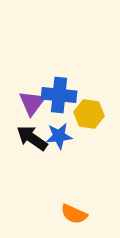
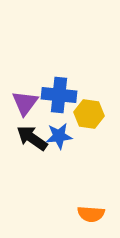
purple triangle: moved 7 px left
orange semicircle: moved 17 px right; rotated 20 degrees counterclockwise
